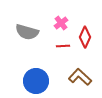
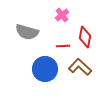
pink cross: moved 1 px right, 8 px up
red diamond: rotated 15 degrees counterclockwise
brown L-shape: moved 10 px up
blue circle: moved 9 px right, 12 px up
